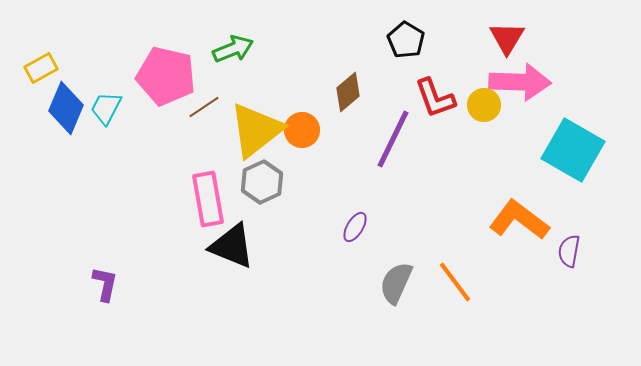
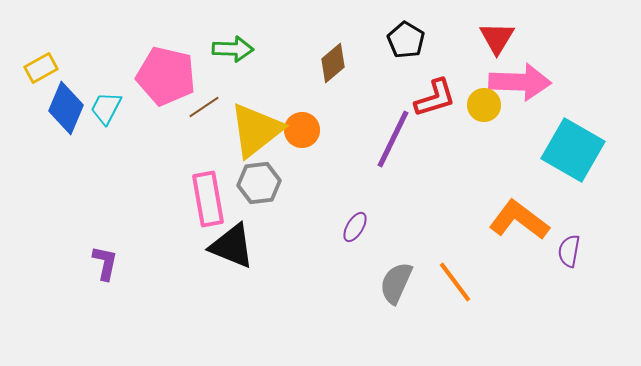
red triangle: moved 10 px left
green arrow: rotated 24 degrees clockwise
brown diamond: moved 15 px left, 29 px up
red L-shape: rotated 87 degrees counterclockwise
gray hexagon: moved 3 px left, 1 px down; rotated 18 degrees clockwise
purple L-shape: moved 21 px up
